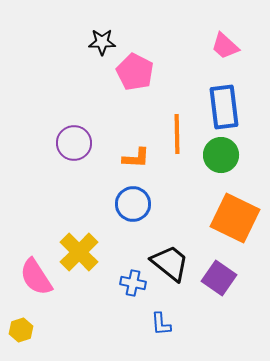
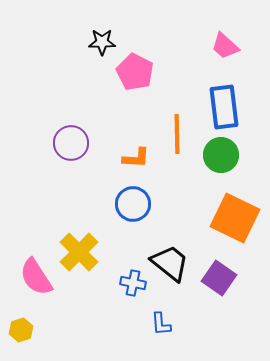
purple circle: moved 3 px left
